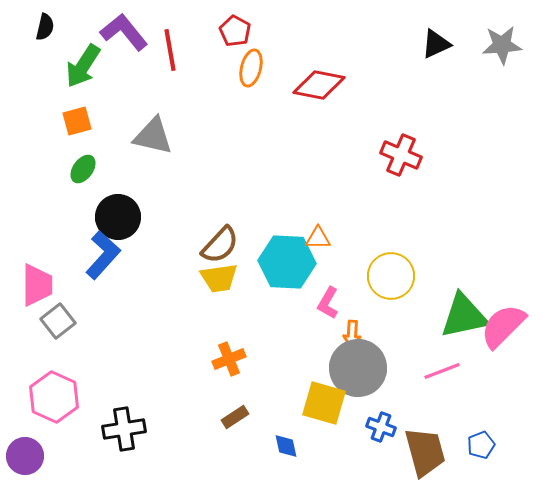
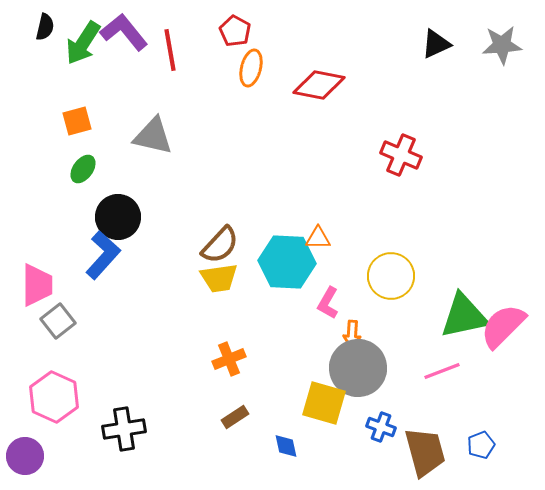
green arrow: moved 23 px up
